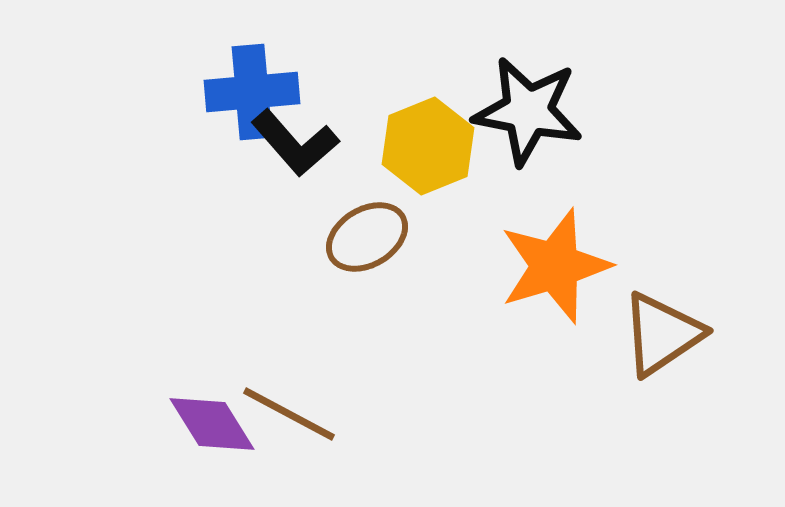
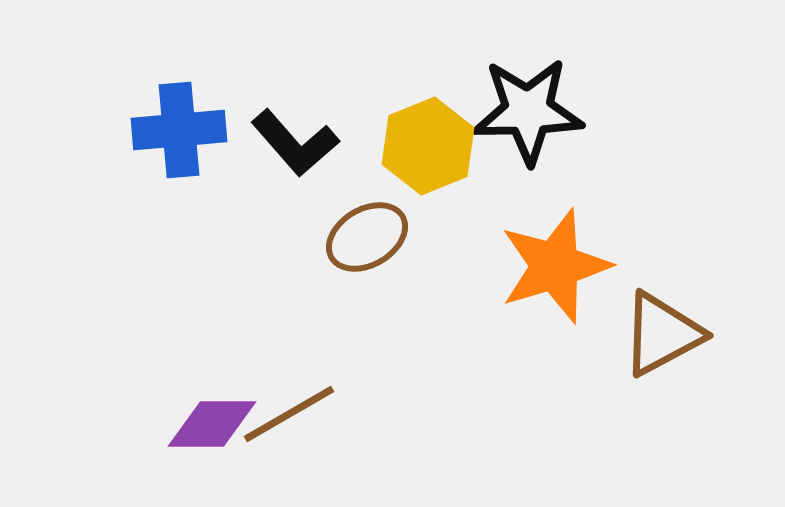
blue cross: moved 73 px left, 38 px down
black star: rotated 12 degrees counterclockwise
brown triangle: rotated 6 degrees clockwise
brown line: rotated 58 degrees counterclockwise
purple diamond: rotated 58 degrees counterclockwise
